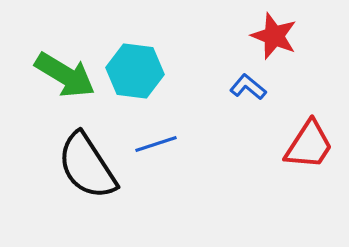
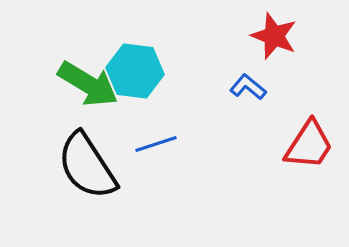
green arrow: moved 23 px right, 9 px down
